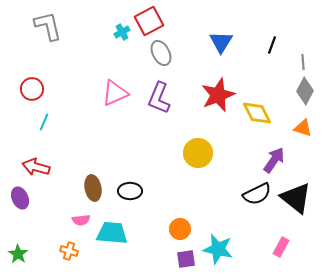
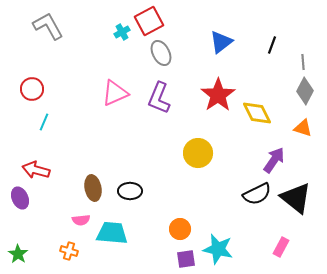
gray L-shape: rotated 16 degrees counterclockwise
blue triangle: rotated 20 degrees clockwise
red star: rotated 12 degrees counterclockwise
red arrow: moved 3 px down
